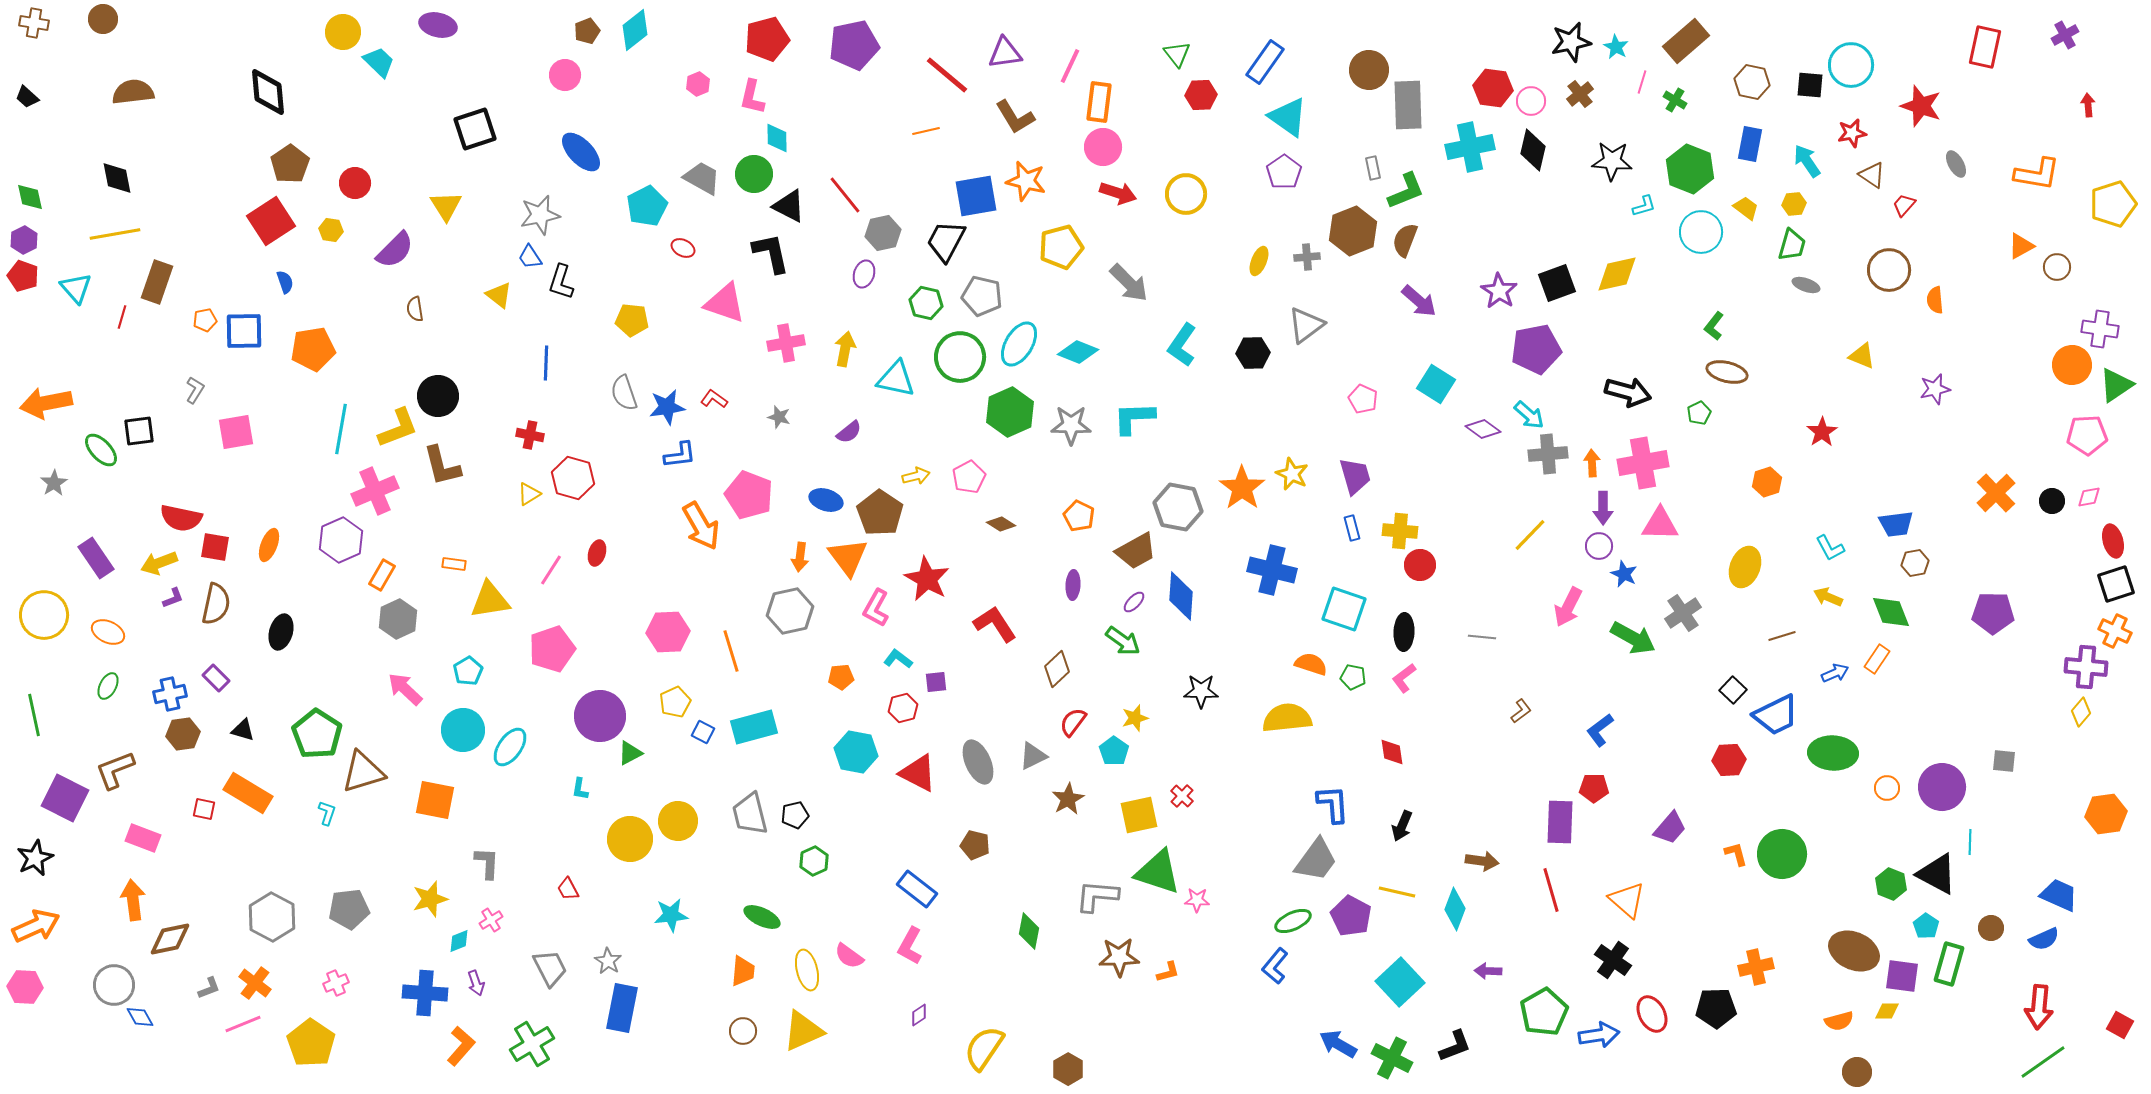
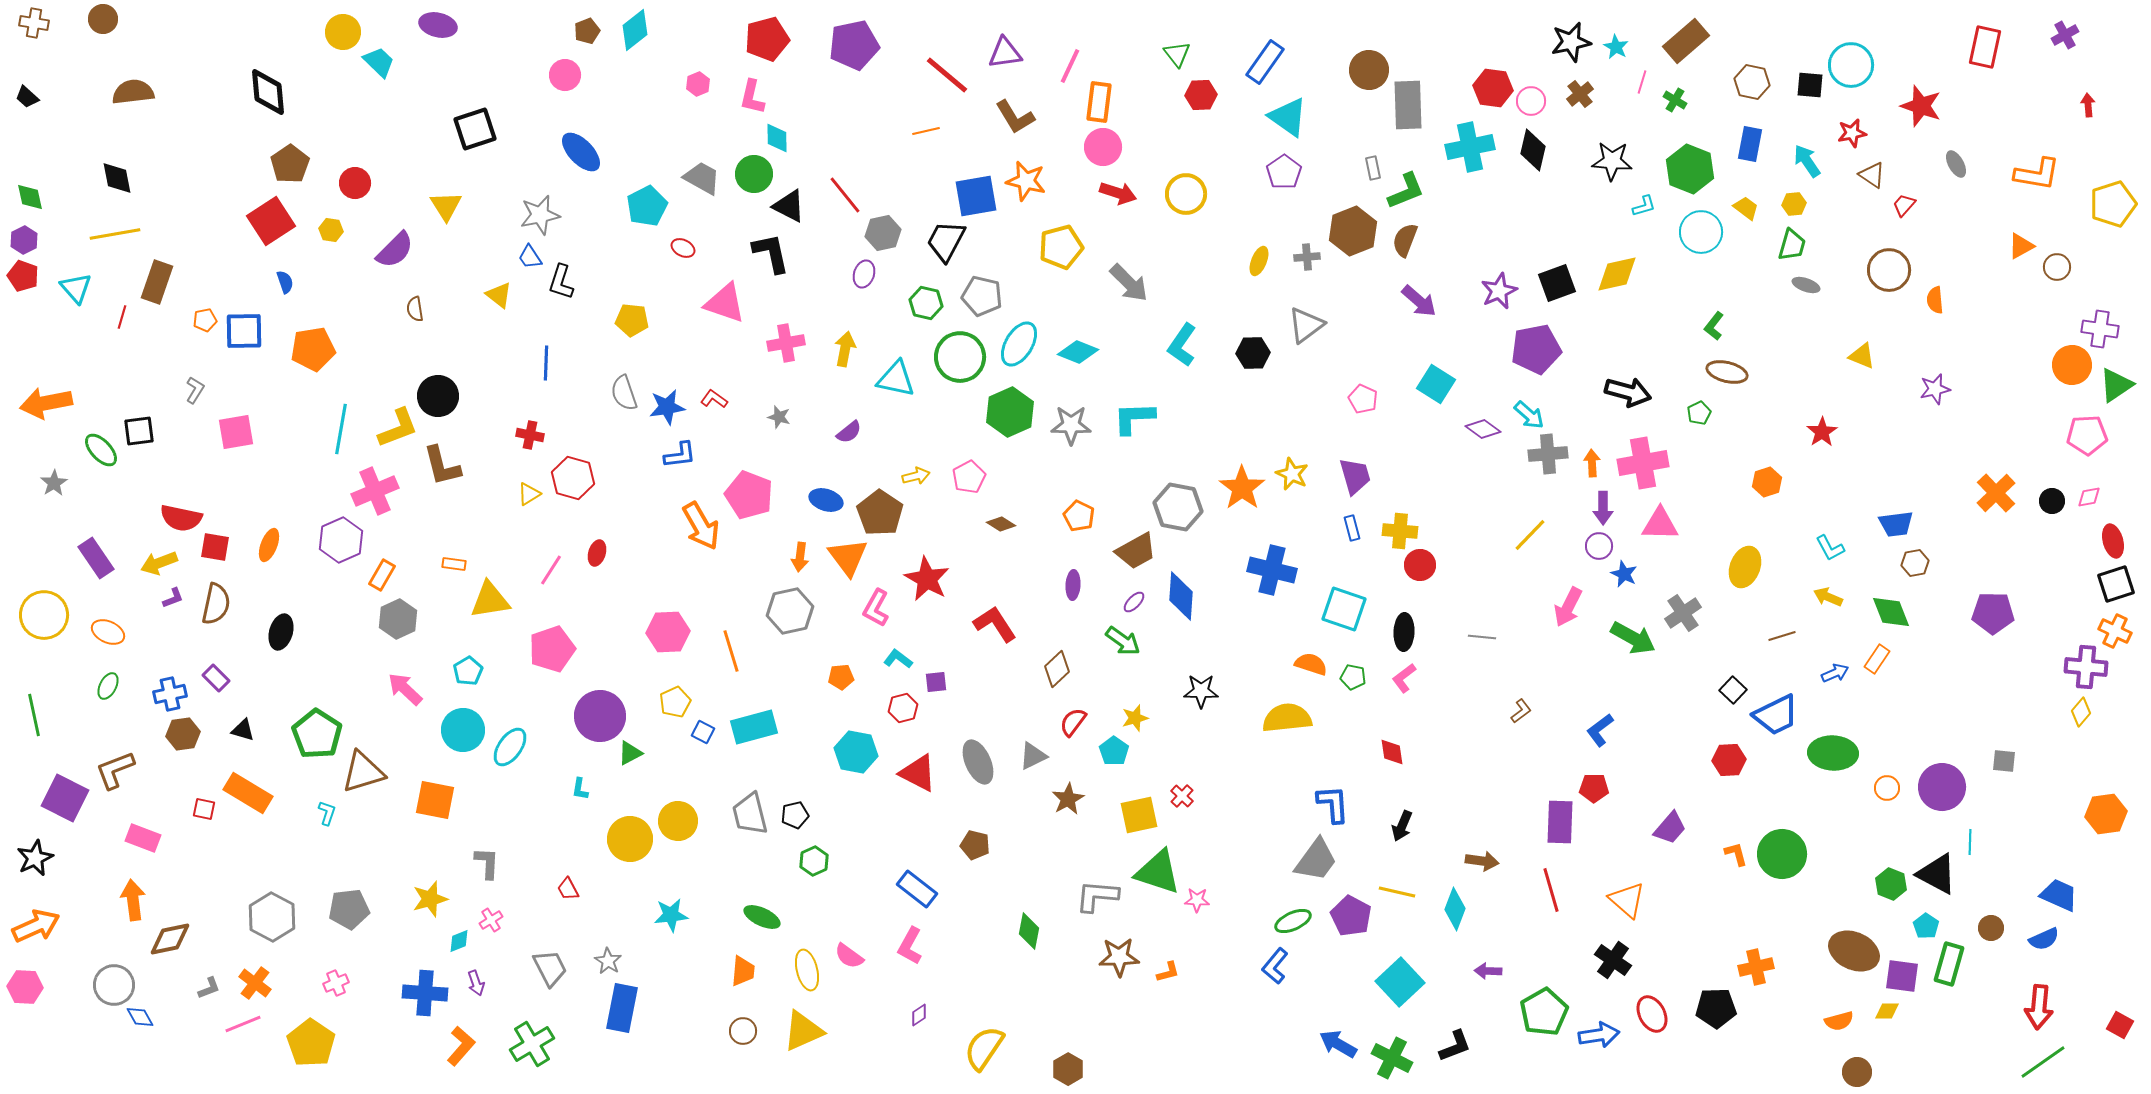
purple star at (1499, 291): rotated 15 degrees clockwise
